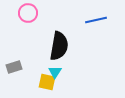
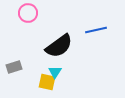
blue line: moved 10 px down
black semicircle: rotated 44 degrees clockwise
